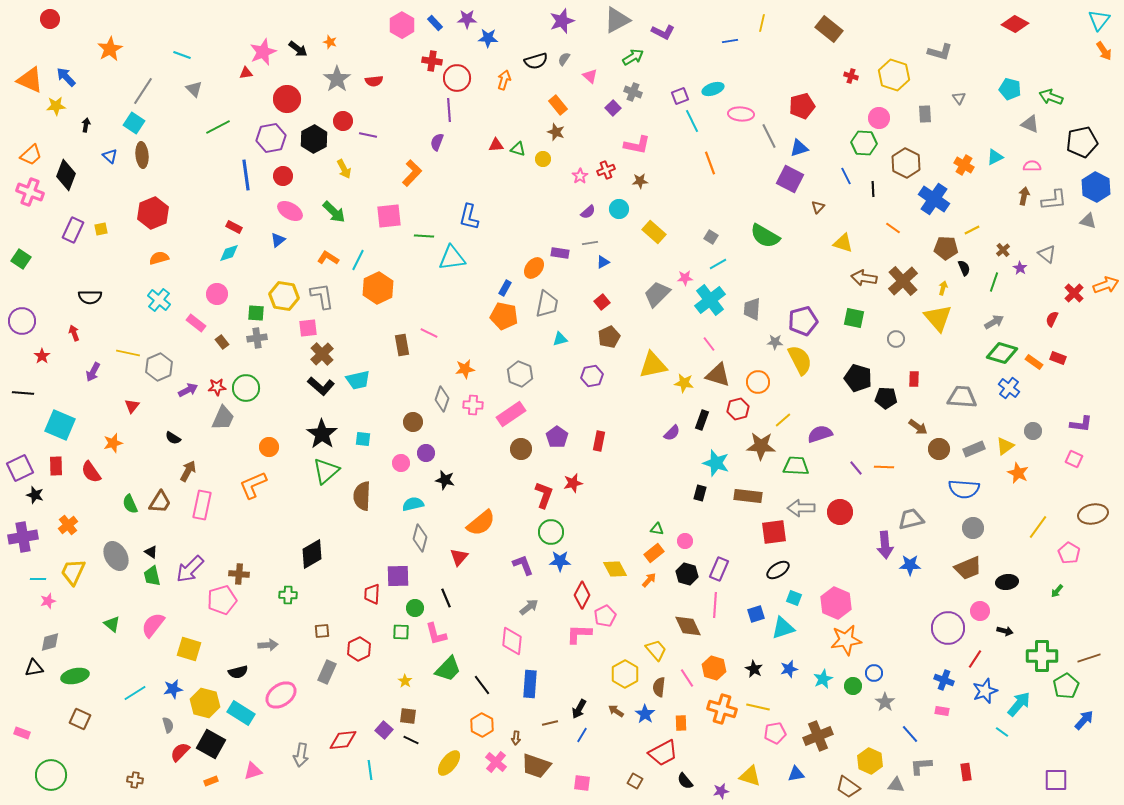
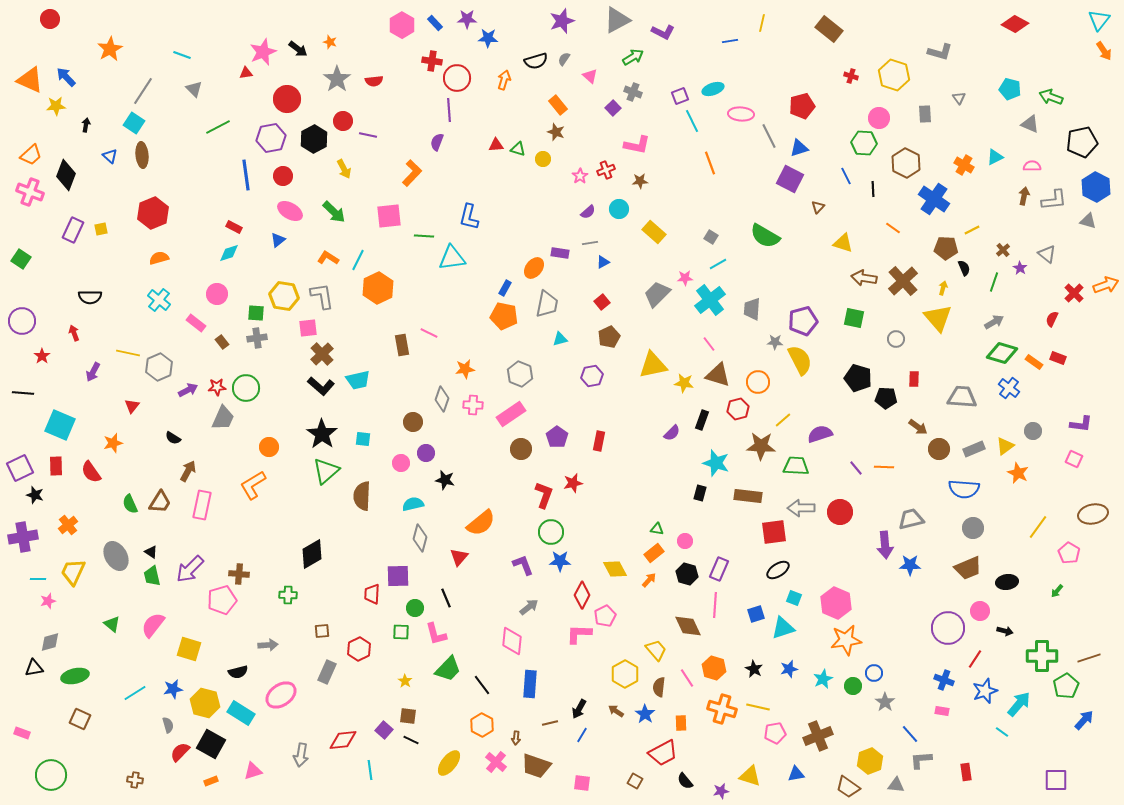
orange L-shape at (253, 485): rotated 8 degrees counterclockwise
yellow hexagon at (870, 761): rotated 15 degrees clockwise
gray L-shape at (921, 766): moved 6 px up
